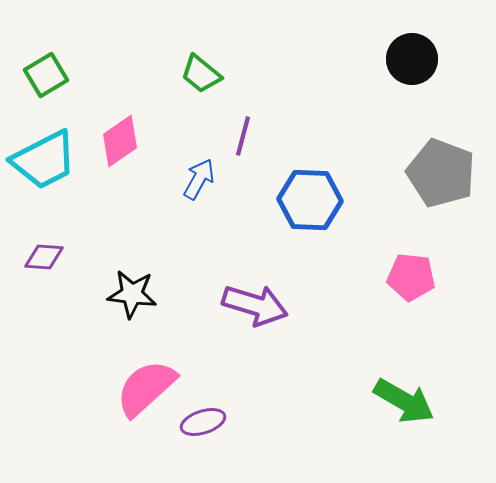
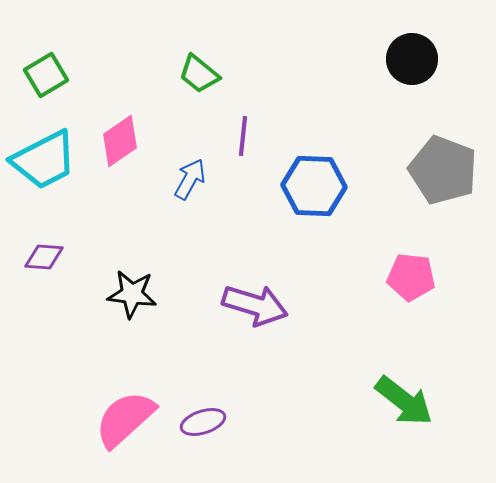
green trapezoid: moved 2 px left
purple line: rotated 9 degrees counterclockwise
gray pentagon: moved 2 px right, 3 px up
blue arrow: moved 9 px left
blue hexagon: moved 4 px right, 14 px up
pink semicircle: moved 21 px left, 31 px down
green arrow: rotated 8 degrees clockwise
